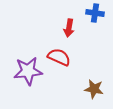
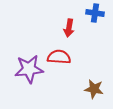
red semicircle: rotated 20 degrees counterclockwise
purple star: moved 1 px right, 2 px up
